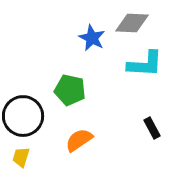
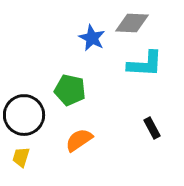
black circle: moved 1 px right, 1 px up
